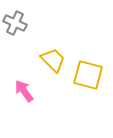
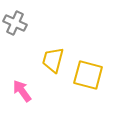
yellow trapezoid: rotated 120 degrees counterclockwise
pink arrow: moved 2 px left
